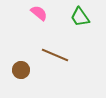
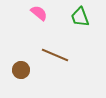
green trapezoid: rotated 15 degrees clockwise
